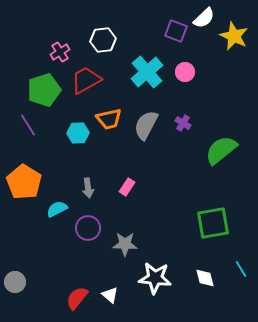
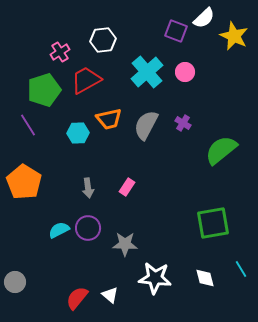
cyan semicircle: moved 2 px right, 21 px down
